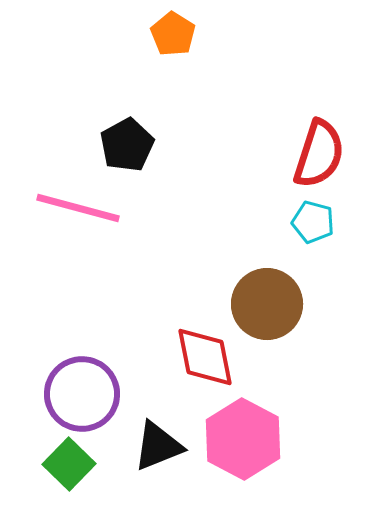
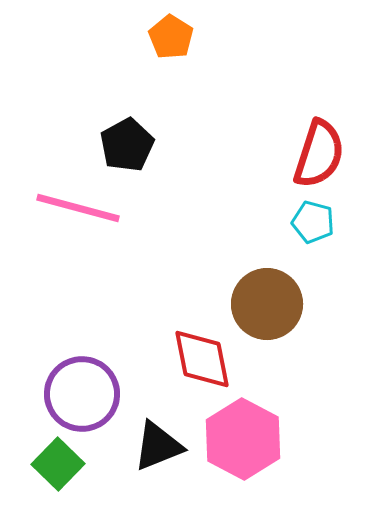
orange pentagon: moved 2 px left, 3 px down
red diamond: moved 3 px left, 2 px down
green square: moved 11 px left
